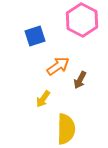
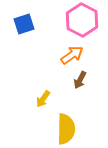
blue square: moved 11 px left, 12 px up
orange arrow: moved 14 px right, 11 px up
